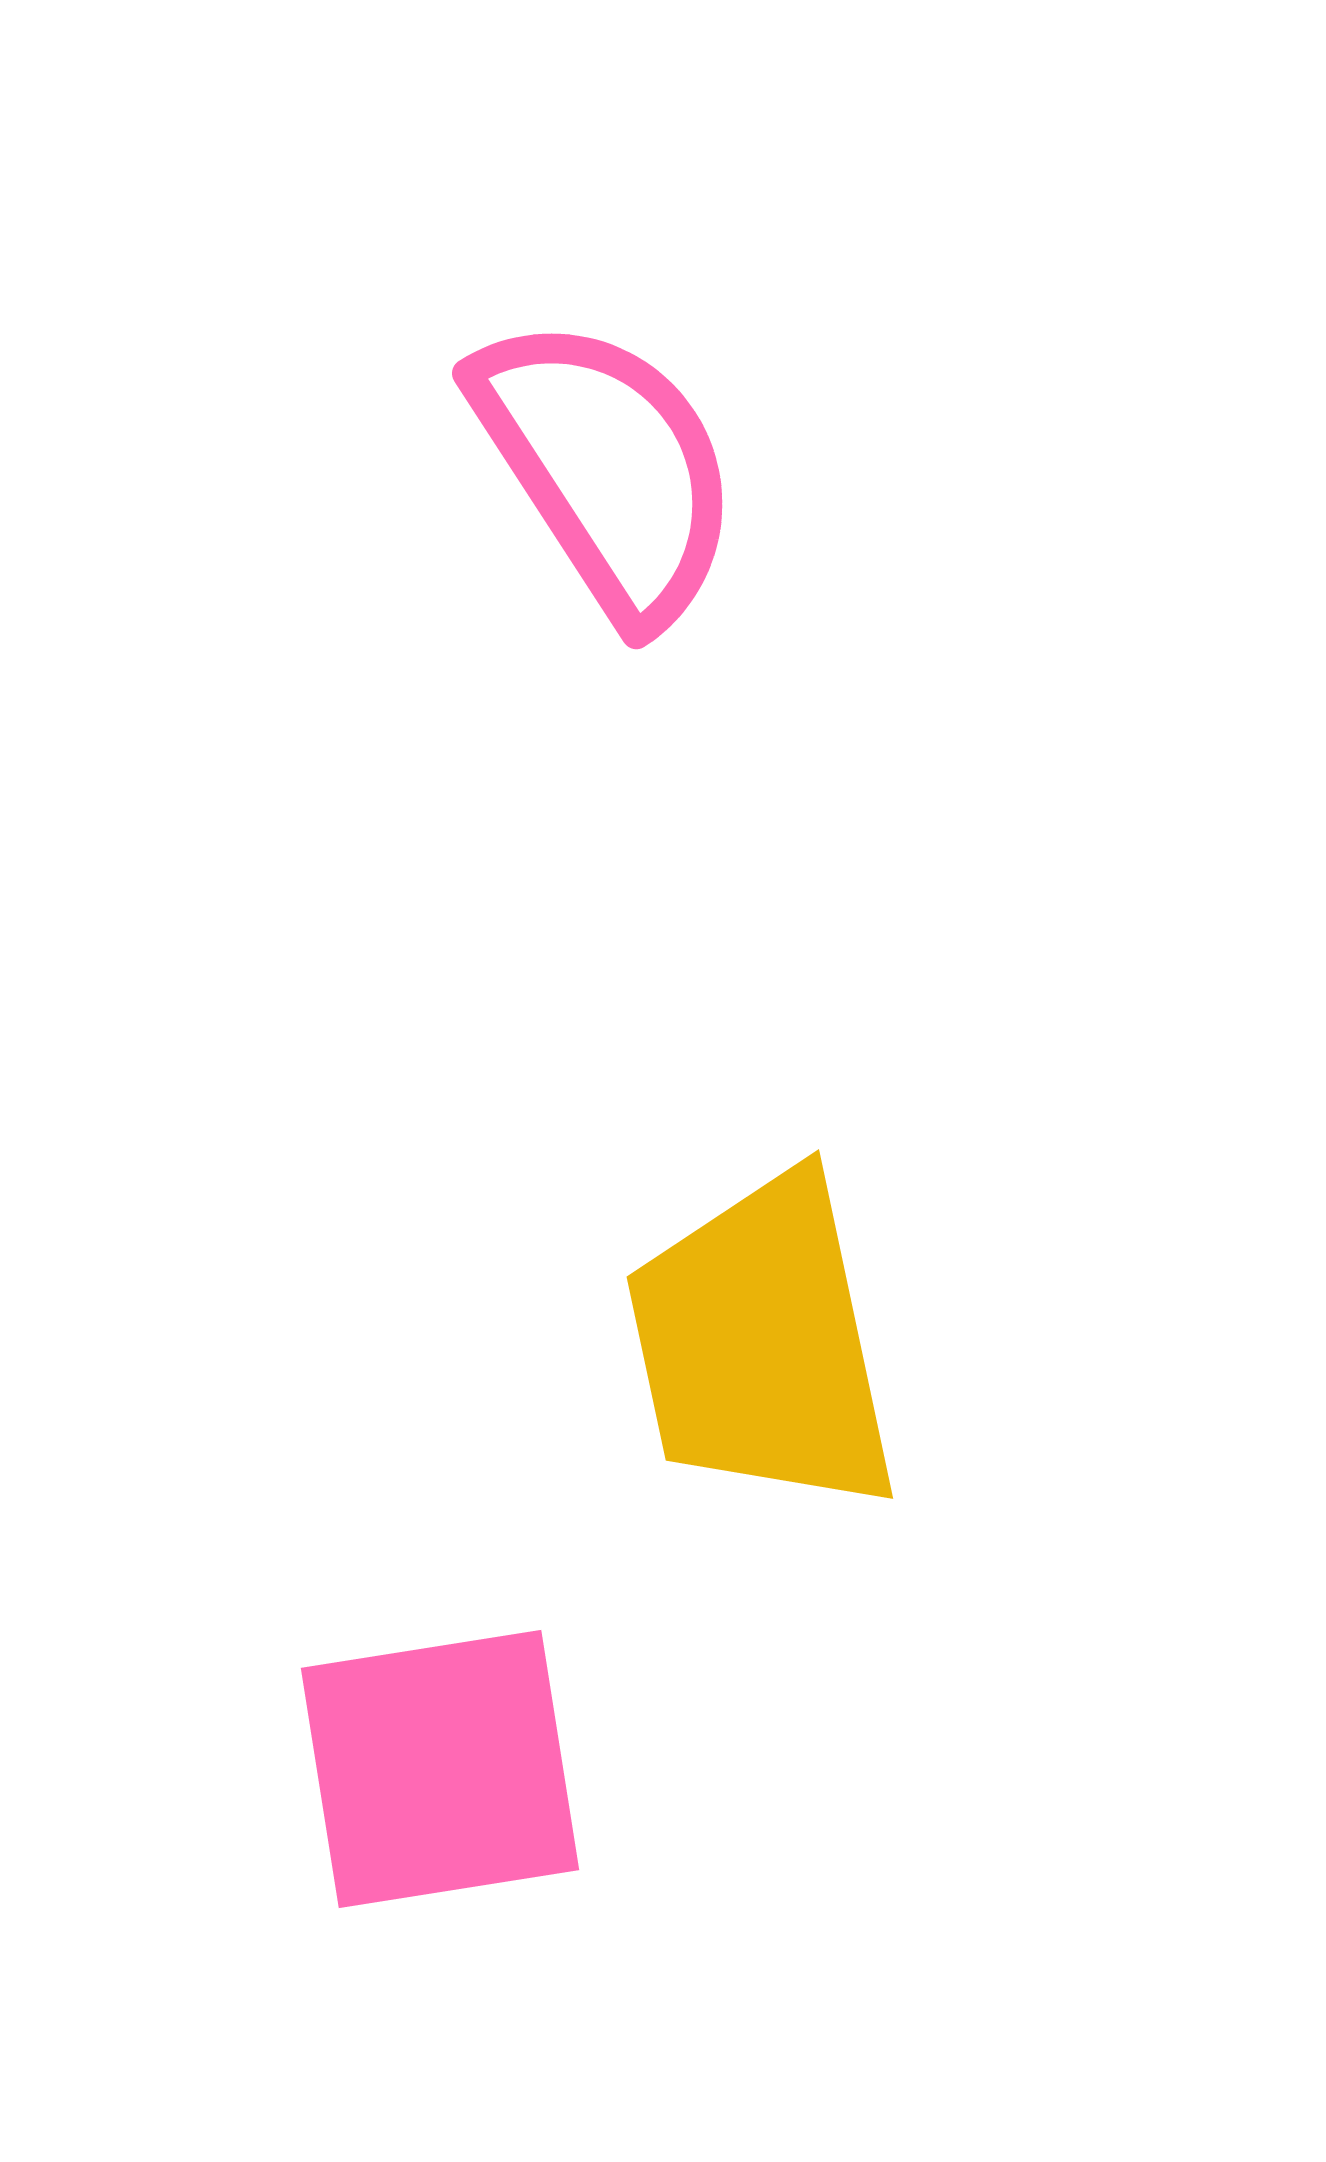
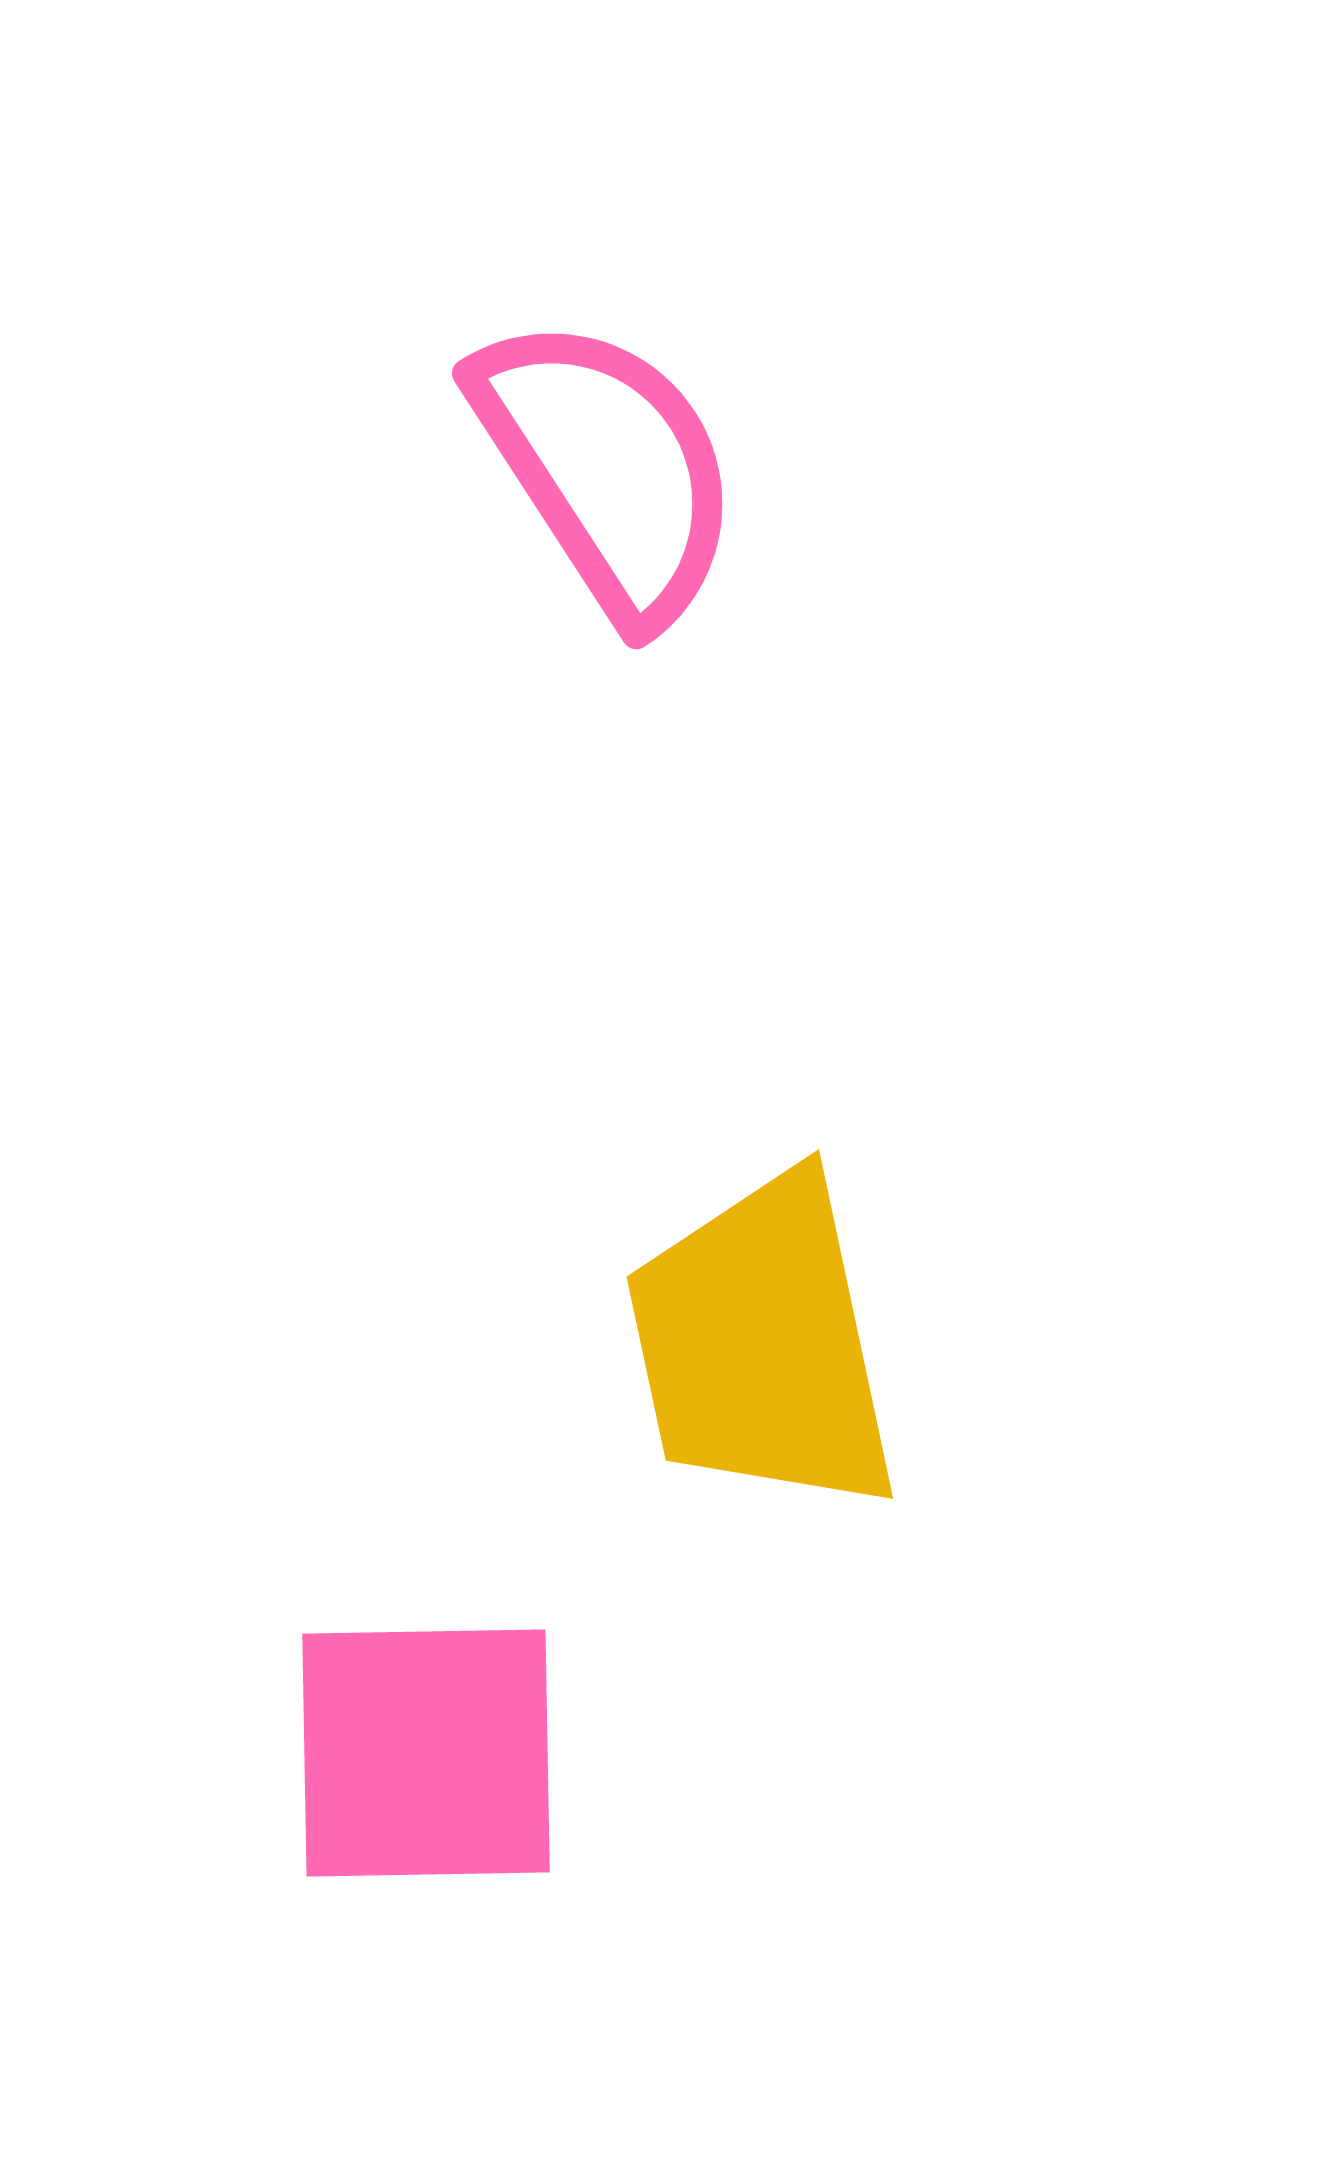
pink square: moved 14 px left, 16 px up; rotated 8 degrees clockwise
